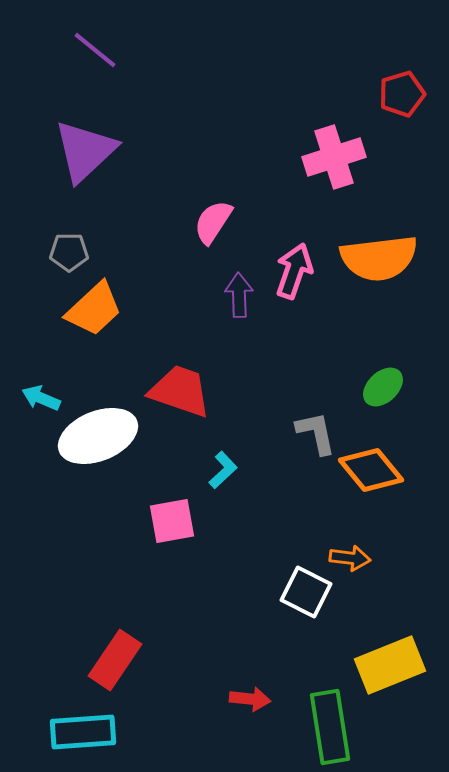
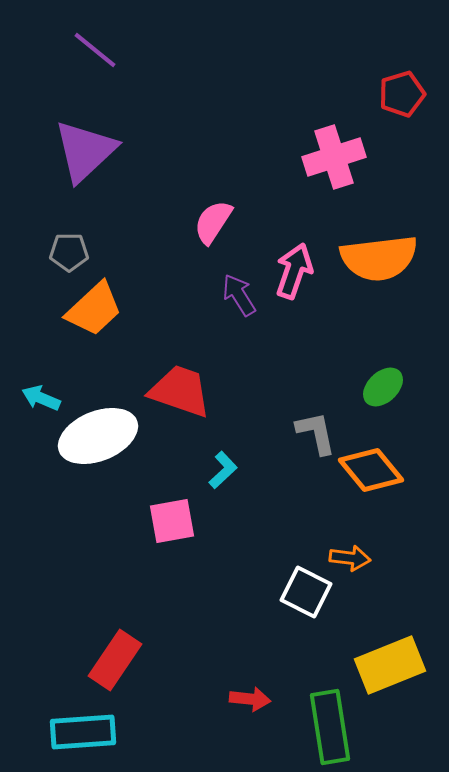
purple arrow: rotated 30 degrees counterclockwise
